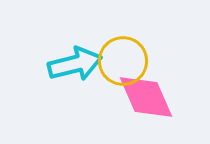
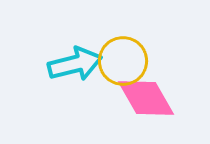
pink diamond: moved 1 px down; rotated 6 degrees counterclockwise
